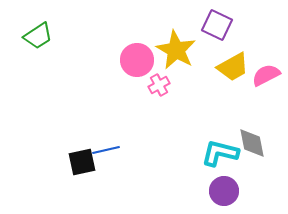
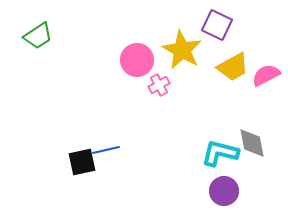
yellow star: moved 6 px right
